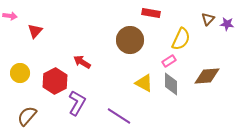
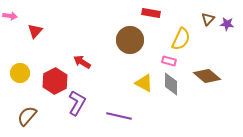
pink rectangle: rotated 48 degrees clockwise
brown diamond: rotated 44 degrees clockwise
purple line: rotated 20 degrees counterclockwise
